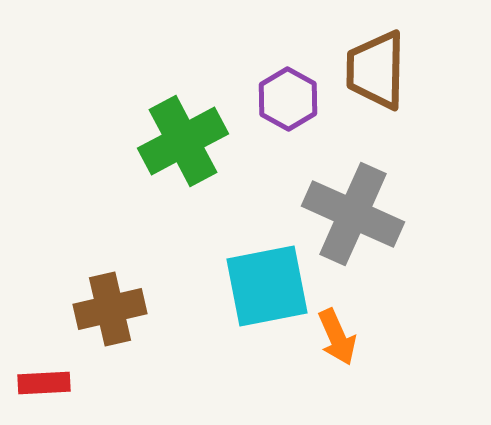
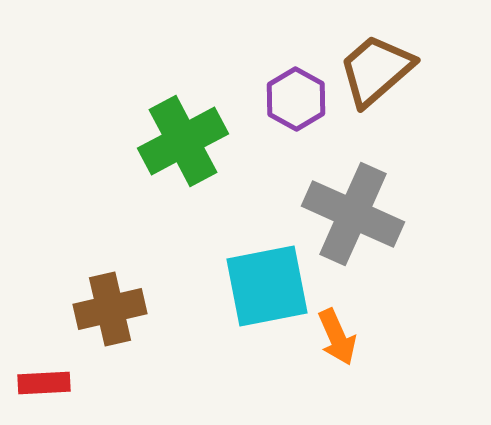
brown trapezoid: rotated 48 degrees clockwise
purple hexagon: moved 8 px right
